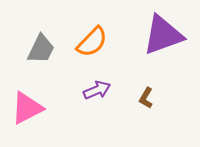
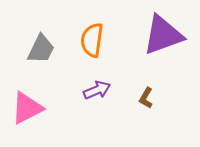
orange semicircle: moved 2 px up; rotated 144 degrees clockwise
